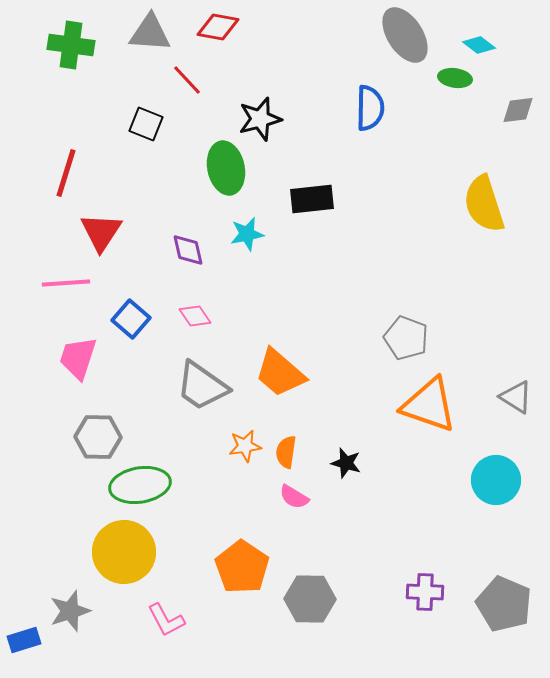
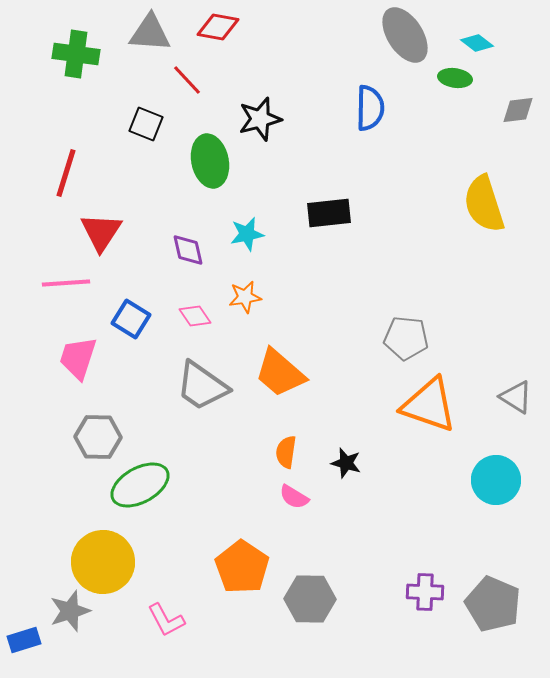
green cross at (71, 45): moved 5 px right, 9 px down
cyan diamond at (479, 45): moved 2 px left, 2 px up
green ellipse at (226, 168): moved 16 px left, 7 px up
black rectangle at (312, 199): moved 17 px right, 14 px down
blue square at (131, 319): rotated 9 degrees counterclockwise
gray pentagon at (406, 338): rotated 15 degrees counterclockwise
orange star at (245, 446): moved 149 px up
green ellipse at (140, 485): rotated 20 degrees counterclockwise
yellow circle at (124, 552): moved 21 px left, 10 px down
gray pentagon at (504, 604): moved 11 px left
